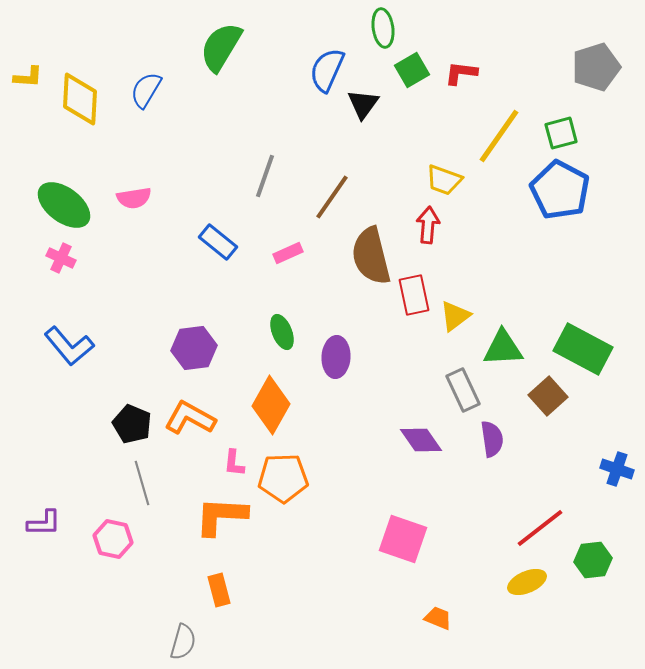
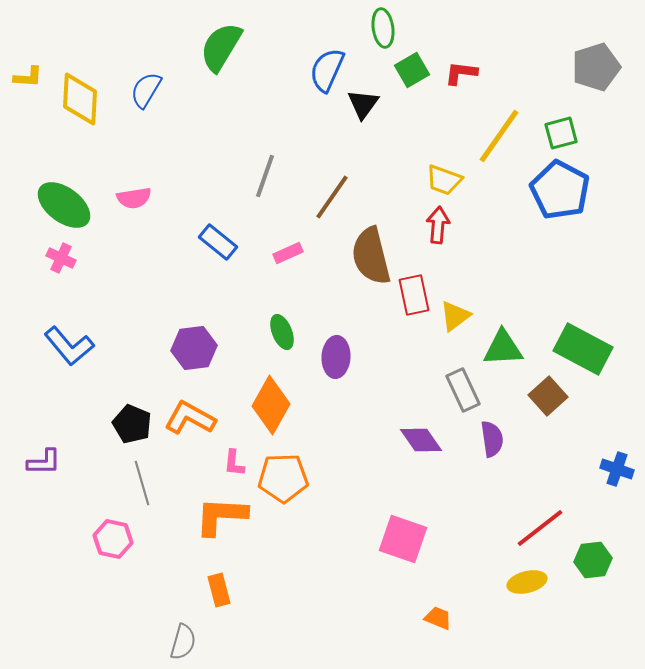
red arrow at (428, 225): moved 10 px right
purple L-shape at (44, 523): moved 61 px up
yellow ellipse at (527, 582): rotated 9 degrees clockwise
